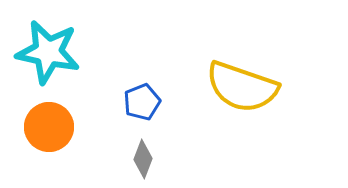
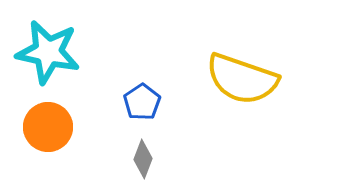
yellow semicircle: moved 8 px up
blue pentagon: rotated 12 degrees counterclockwise
orange circle: moved 1 px left
